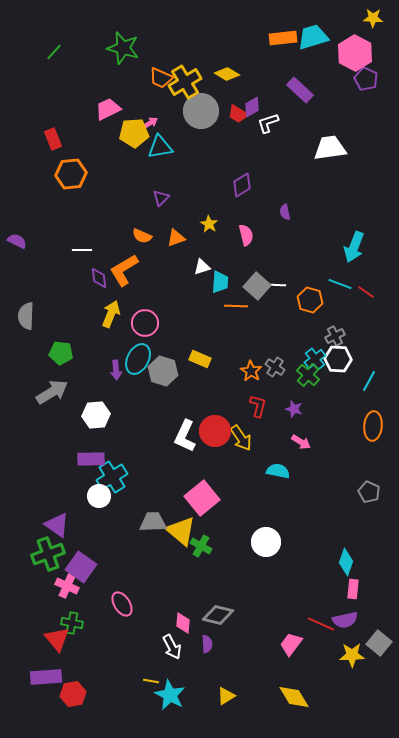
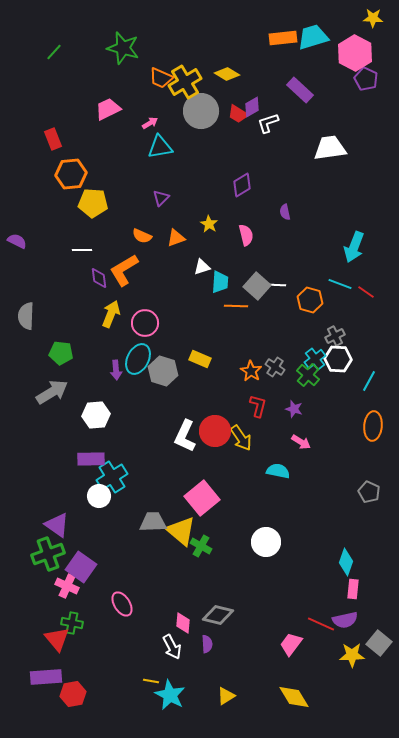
yellow pentagon at (134, 133): moved 41 px left, 70 px down; rotated 8 degrees clockwise
